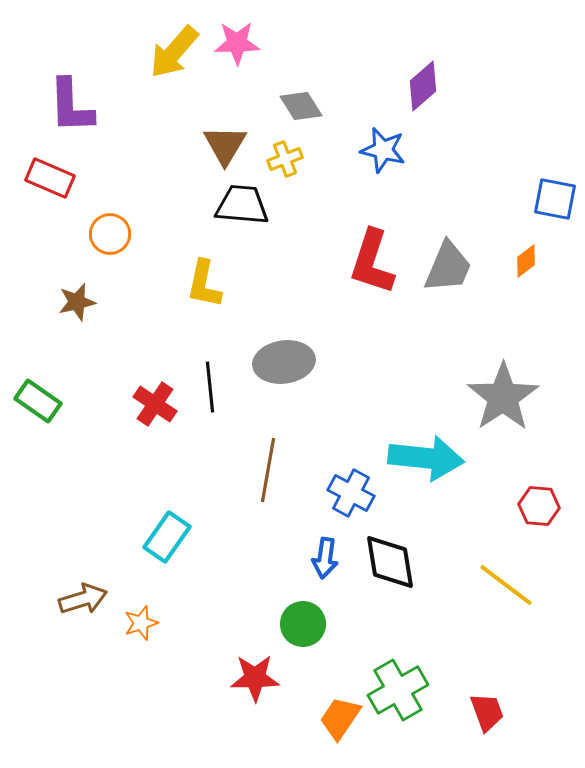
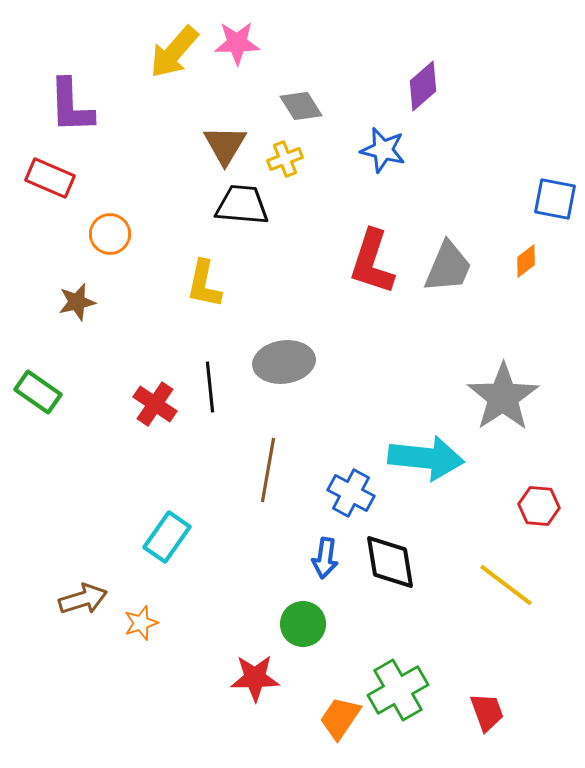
green rectangle: moved 9 px up
